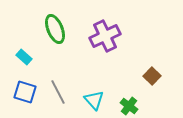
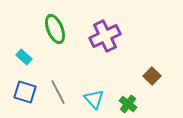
cyan triangle: moved 1 px up
green cross: moved 1 px left, 2 px up
